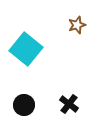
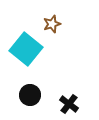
brown star: moved 25 px left, 1 px up
black circle: moved 6 px right, 10 px up
